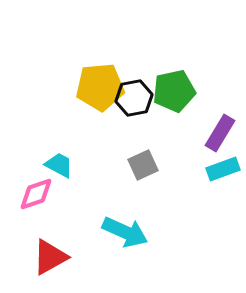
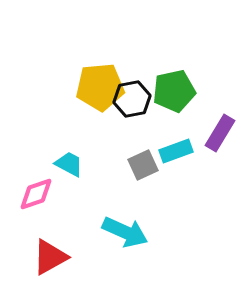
black hexagon: moved 2 px left, 1 px down
cyan trapezoid: moved 10 px right, 1 px up
cyan rectangle: moved 47 px left, 18 px up
